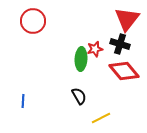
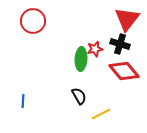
yellow line: moved 4 px up
